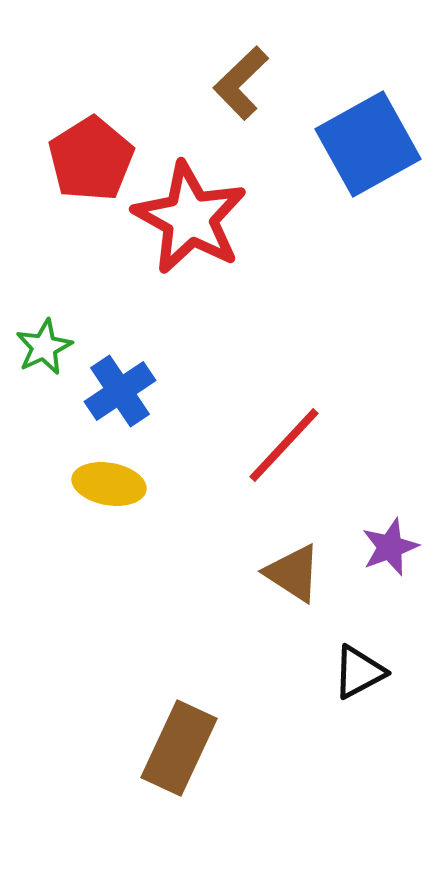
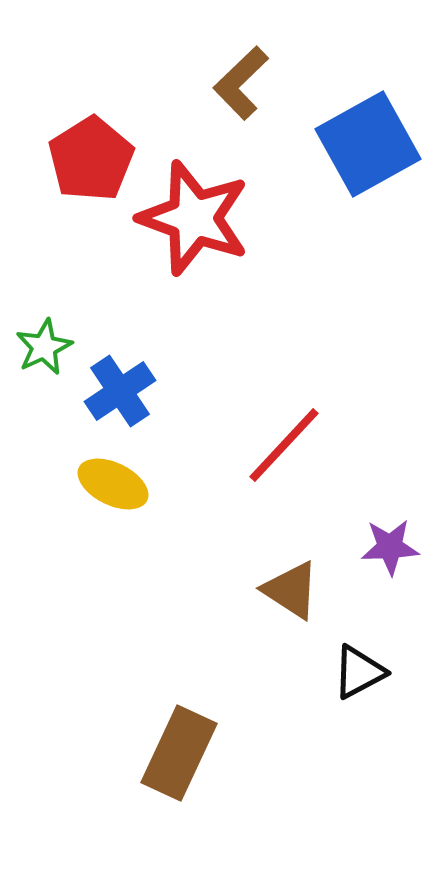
red star: moved 4 px right; rotated 9 degrees counterclockwise
yellow ellipse: moved 4 px right; rotated 16 degrees clockwise
purple star: rotated 18 degrees clockwise
brown triangle: moved 2 px left, 17 px down
brown rectangle: moved 5 px down
